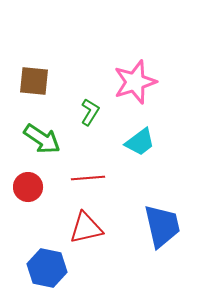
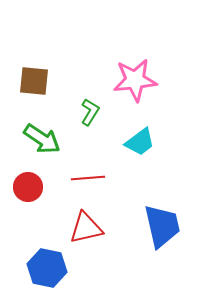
pink star: moved 2 px up; rotated 12 degrees clockwise
